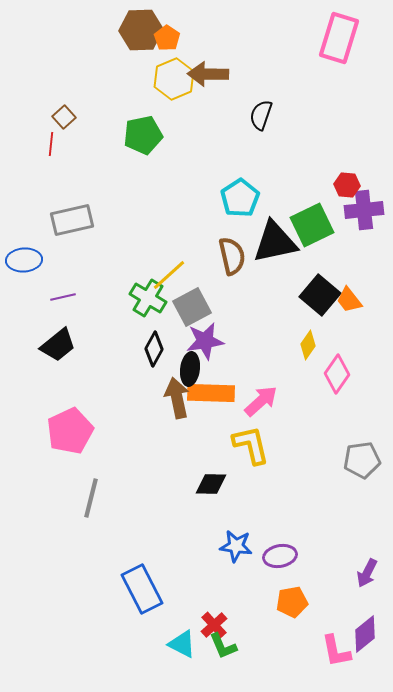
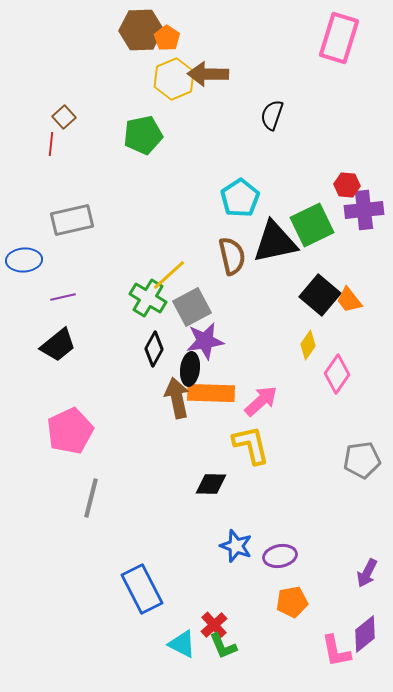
black semicircle at (261, 115): moved 11 px right
blue star at (236, 546): rotated 12 degrees clockwise
